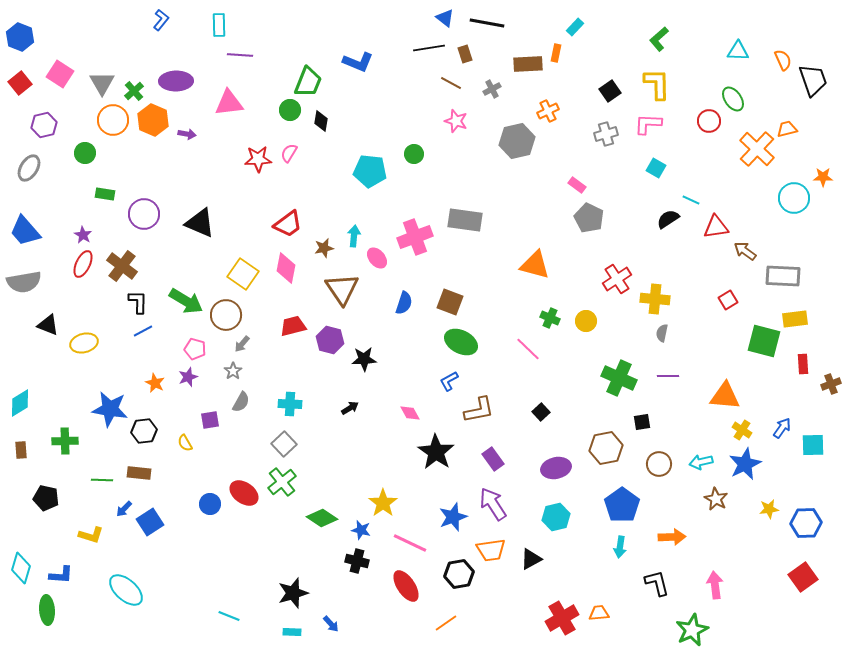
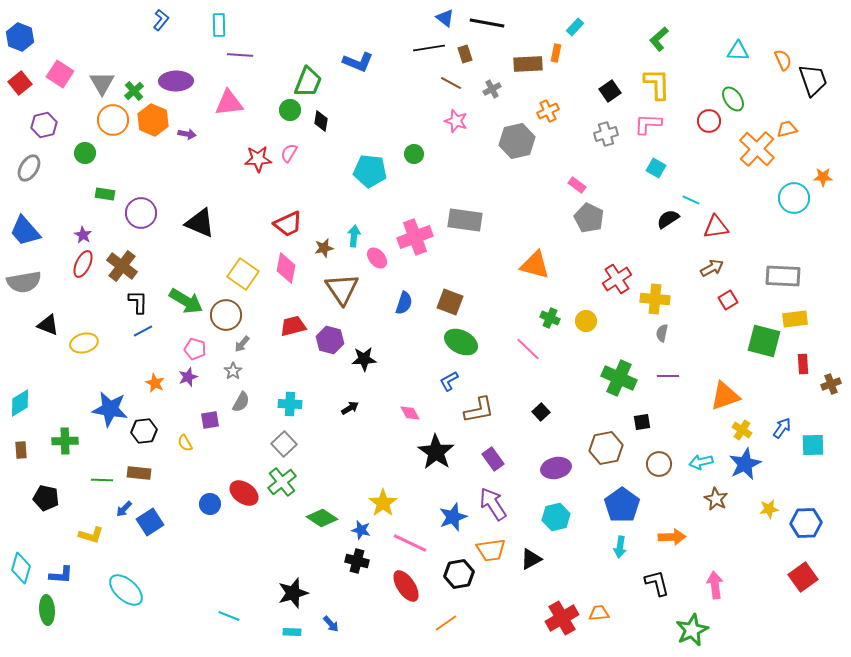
purple circle at (144, 214): moved 3 px left, 1 px up
red trapezoid at (288, 224): rotated 12 degrees clockwise
brown arrow at (745, 251): moved 33 px left, 17 px down; rotated 115 degrees clockwise
orange triangle at (725, 396): rotated 24 degrees counterclockwise
